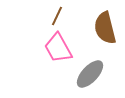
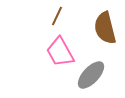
pink trapezoid: moved 2 px right, 4 px down
gray ellipse: moved 1 px right, 1 px down
